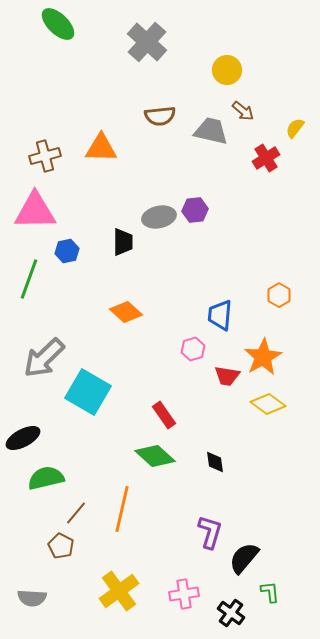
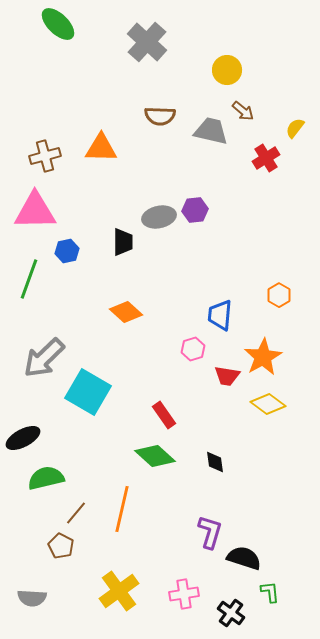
brown semicircle: rotated 8 degrees clockwise
black semicircle: rotated 68 degrees clockwise
